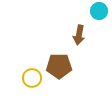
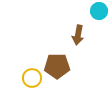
brown arrow: moved 1 px left
brown pentagon: moved 2 px left
